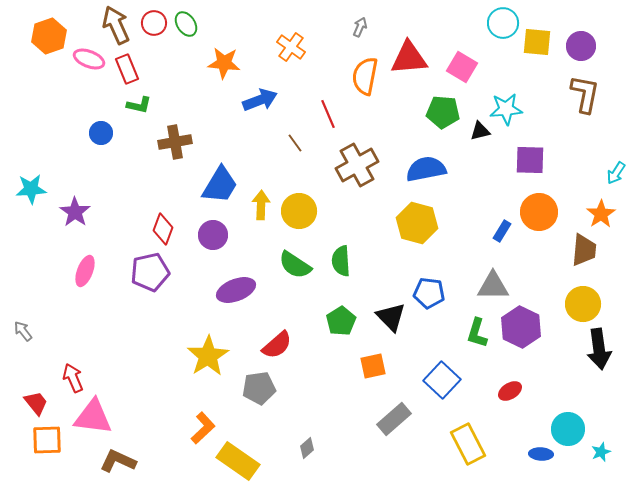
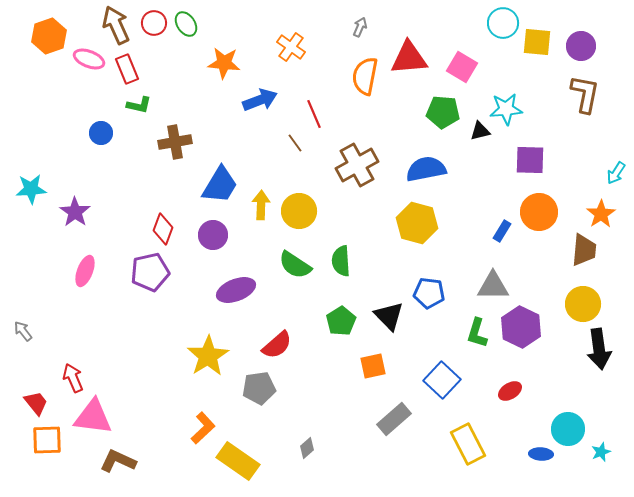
red line at (328, 114): moved 14 px left
black triangle at (391, 317): moved 2 px left, 1 px up
